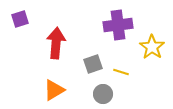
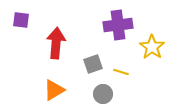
purple square: moved 1 px right, 1 px down; rotated 24 degrees clockwise
